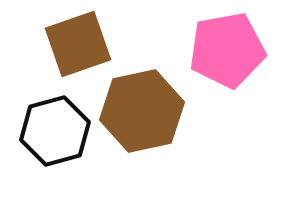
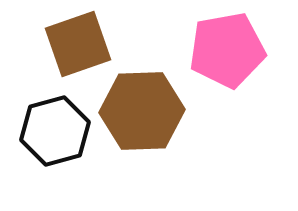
brown hexagon: rotated 10 degrees clockwise
